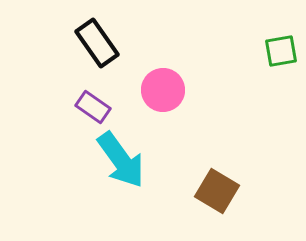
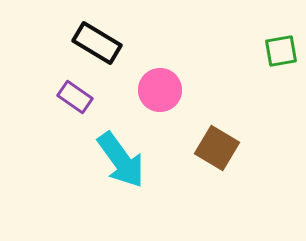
black rectangle: rotated 24 degrees counterclockwise
pink circle: moved 3 px left
purple rectangle: moved 18 px left, 10 px up
brown square: moved 43 px up
